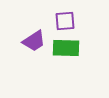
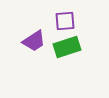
green rectangle: moved 1 px right, 1 px up; rotated 20 degrees counterclockwise
